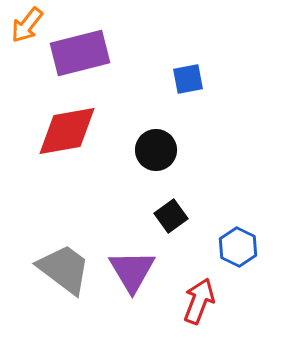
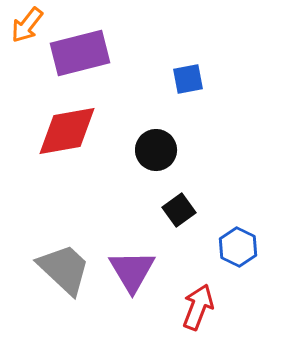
black square: moved 8 px right, 6 px up
gray trapezoid: rotated 6 degrees clockwise
red arrow: moved 1 px left, 6 px down
